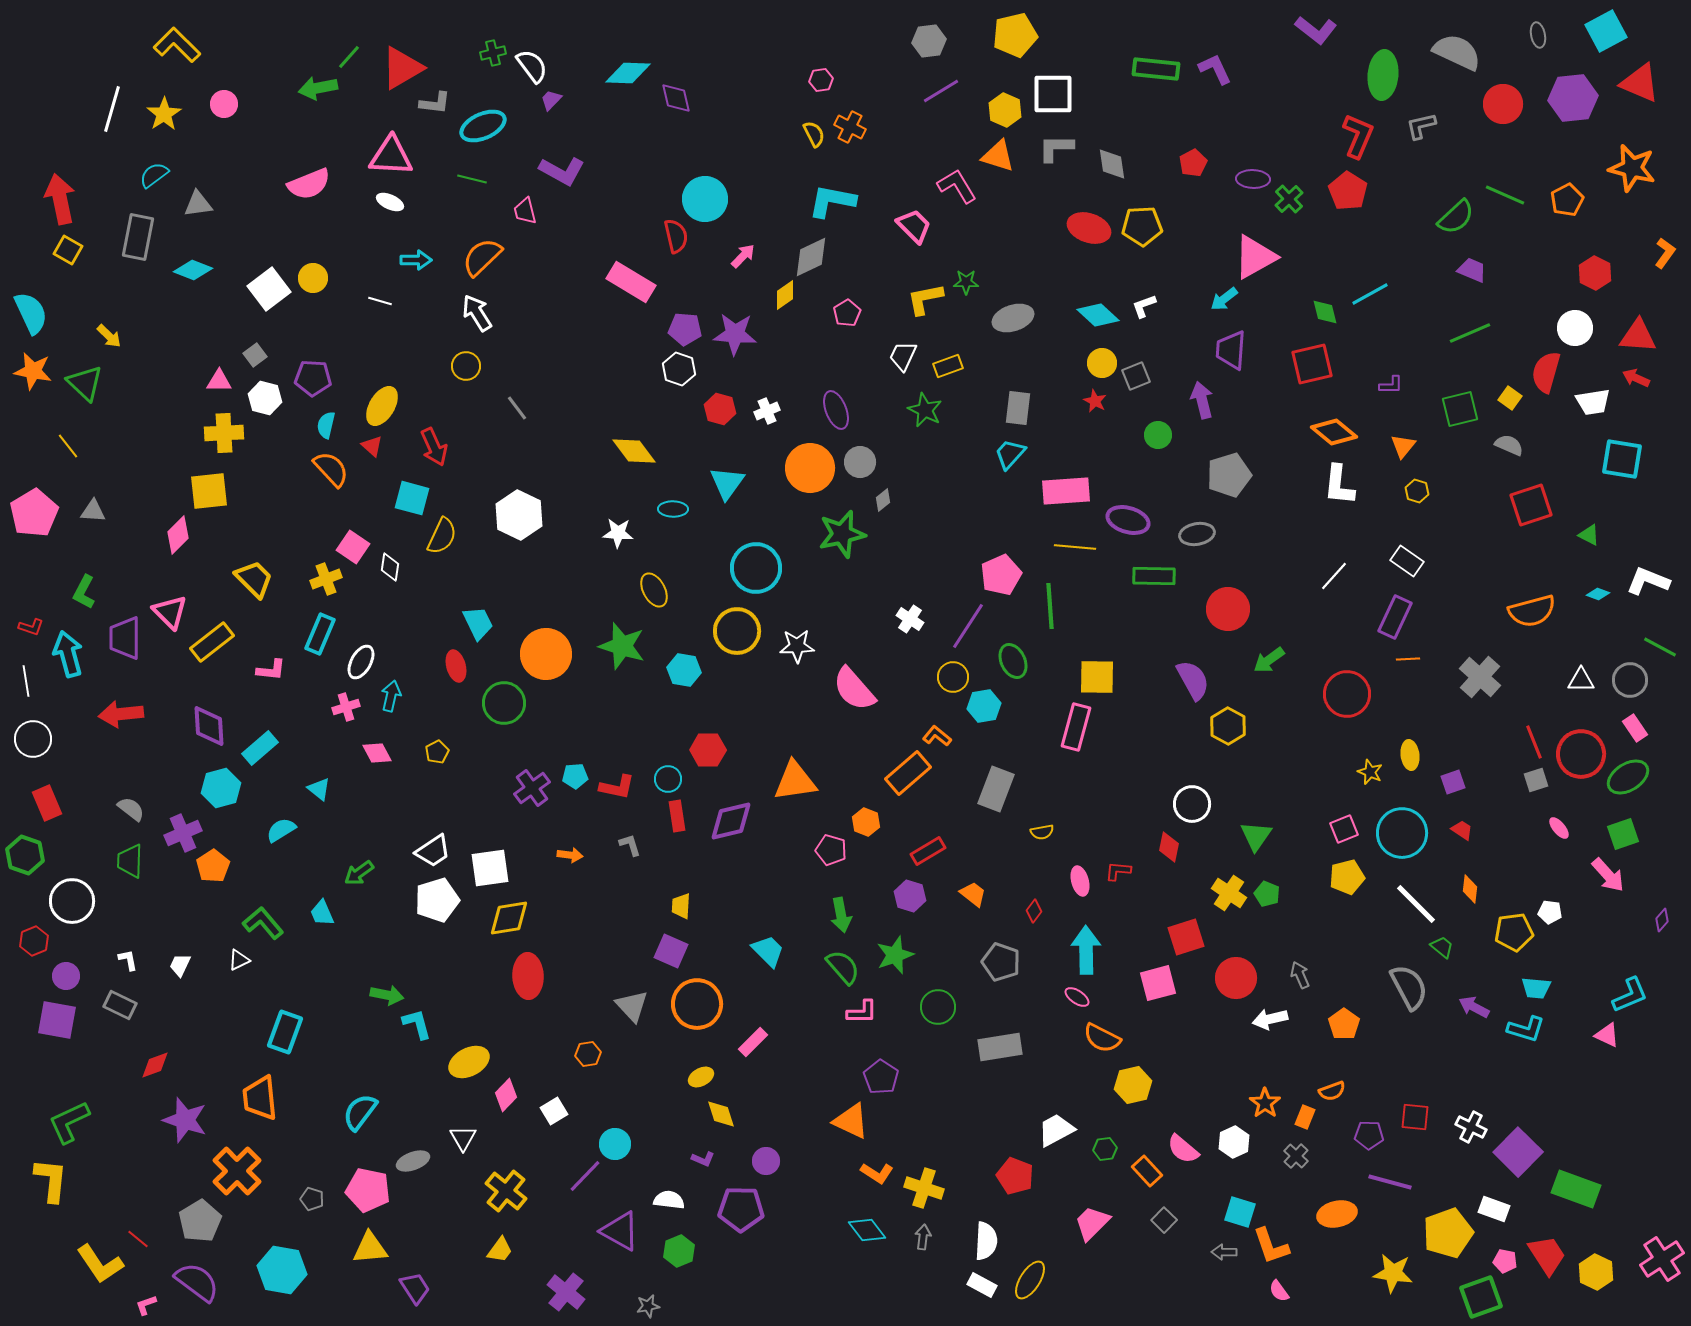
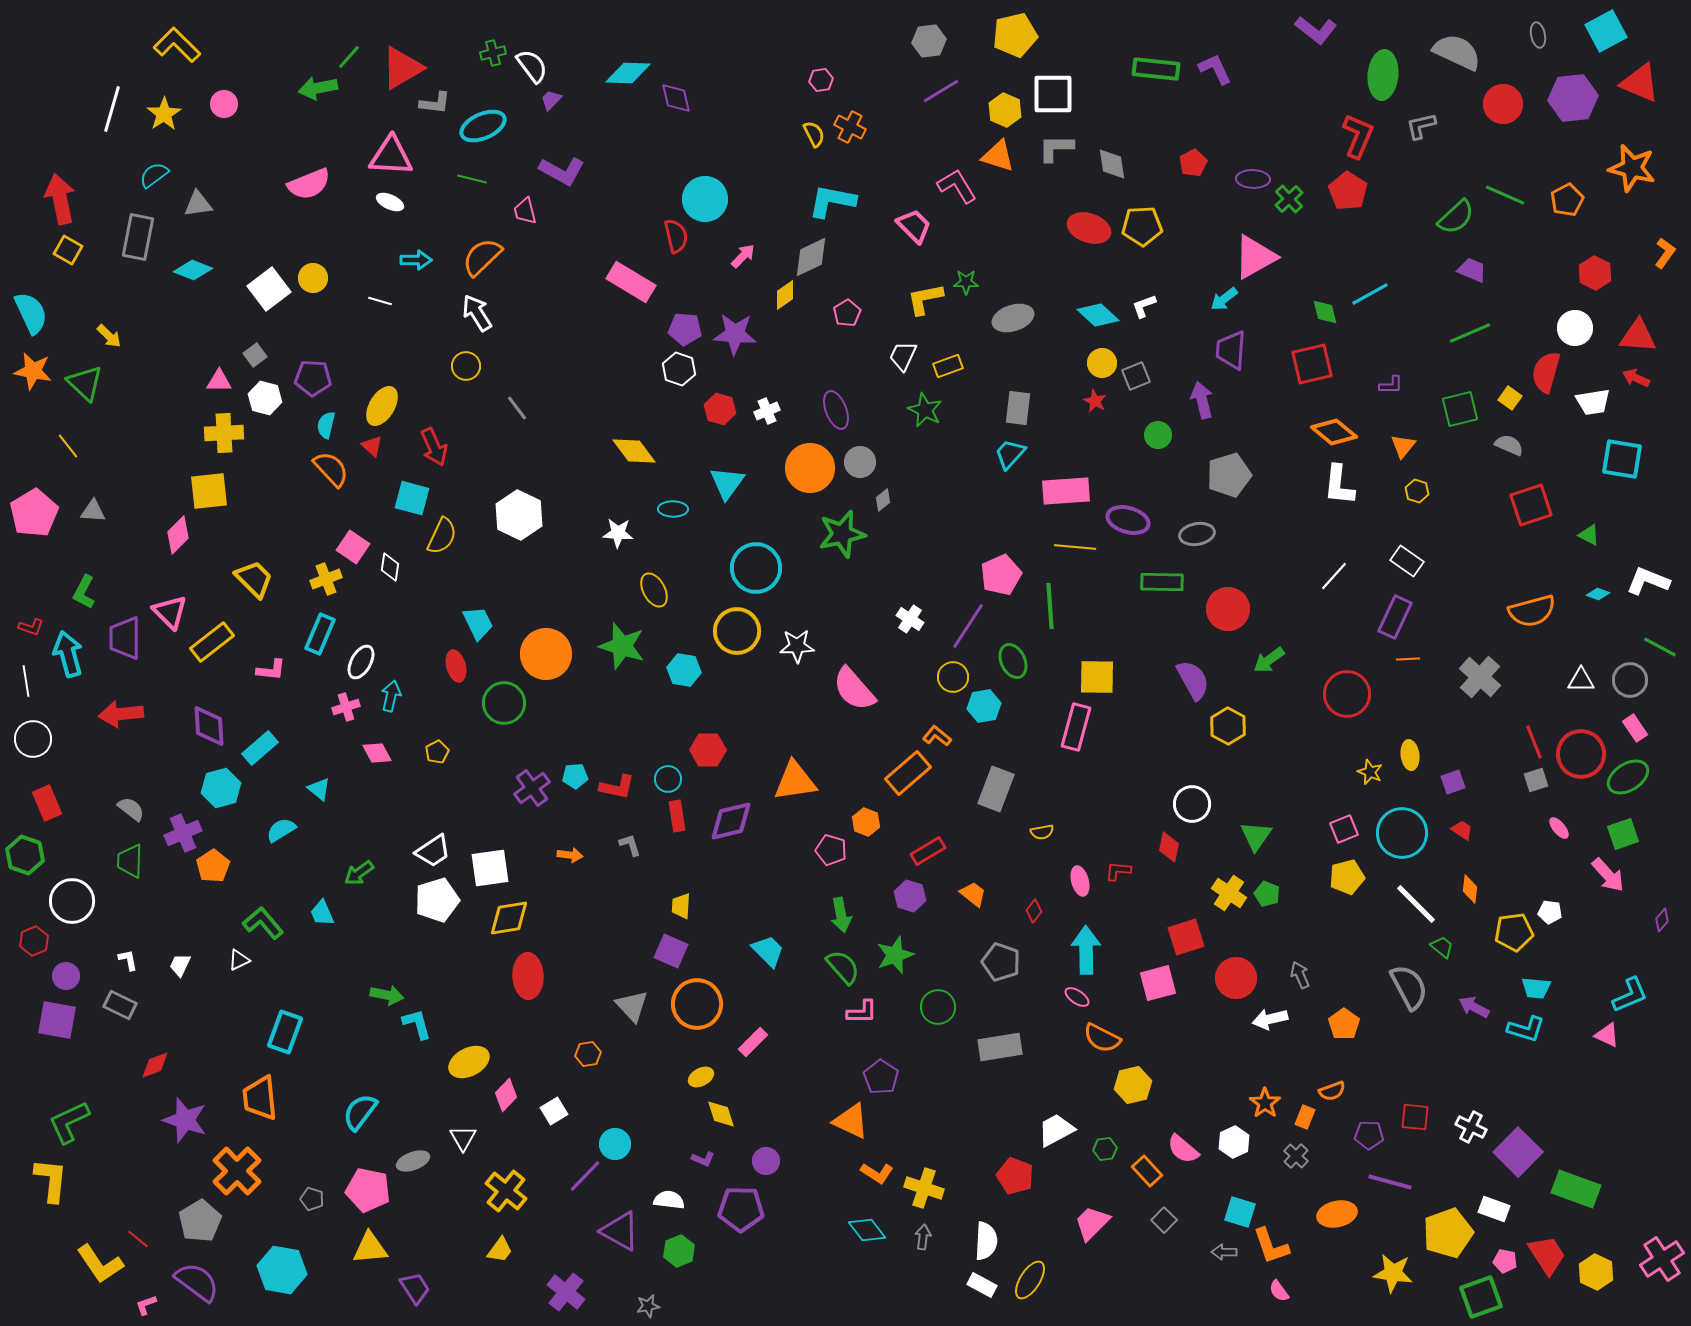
green rectangle at (1154, 576): moved 8 px right, 6 px down
